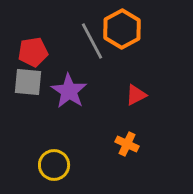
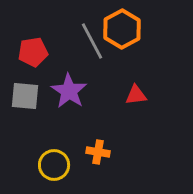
gray square: moved 3 px left, 14 px down
red triangle: rotated 20 degrees clockwise
orange cross: moved 29 px left, 8 px down; rotated 15 degrees counterclockwise
